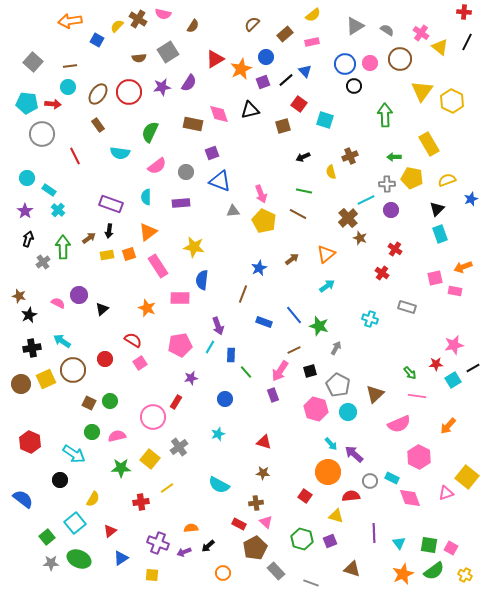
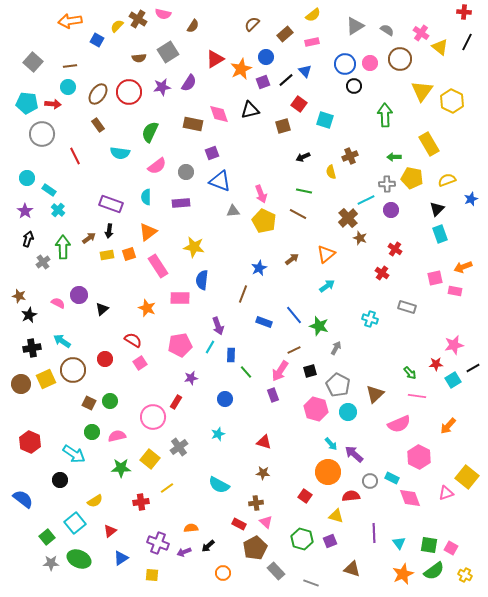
yellow semicircle at (93, 499): moved 2 px right, 2 px down; rotated 28 degrees clockwise
